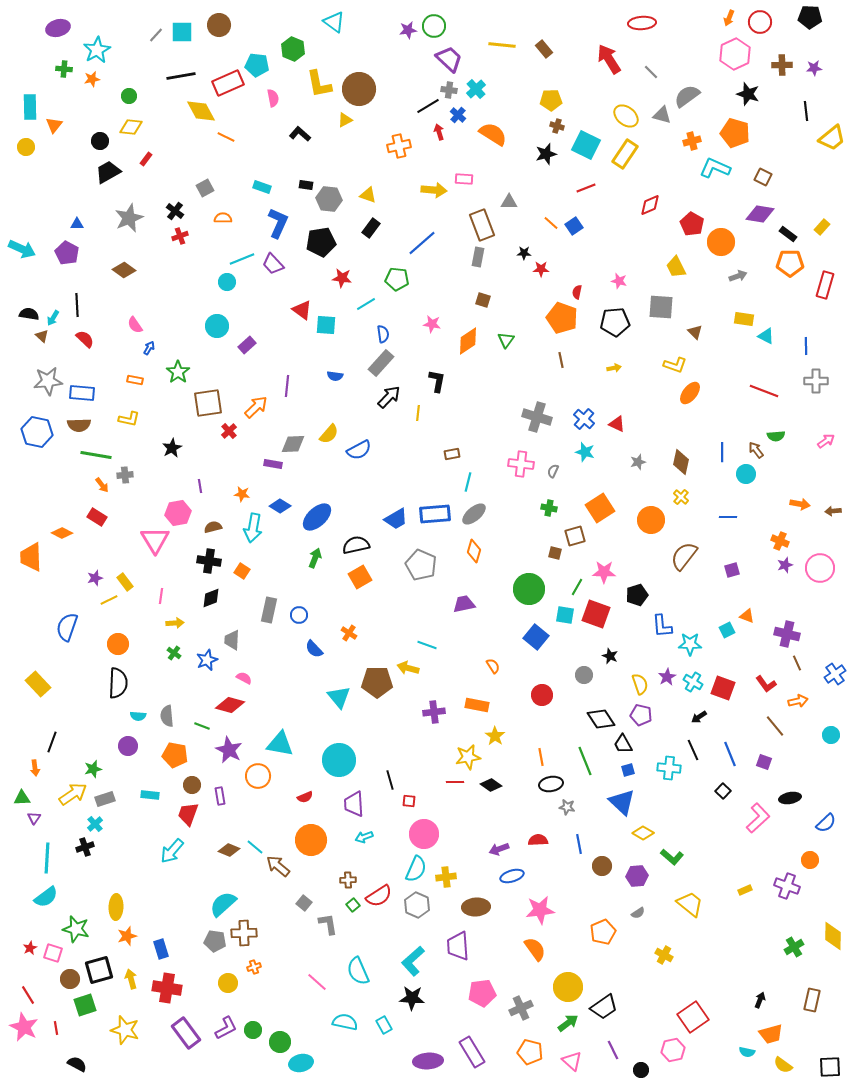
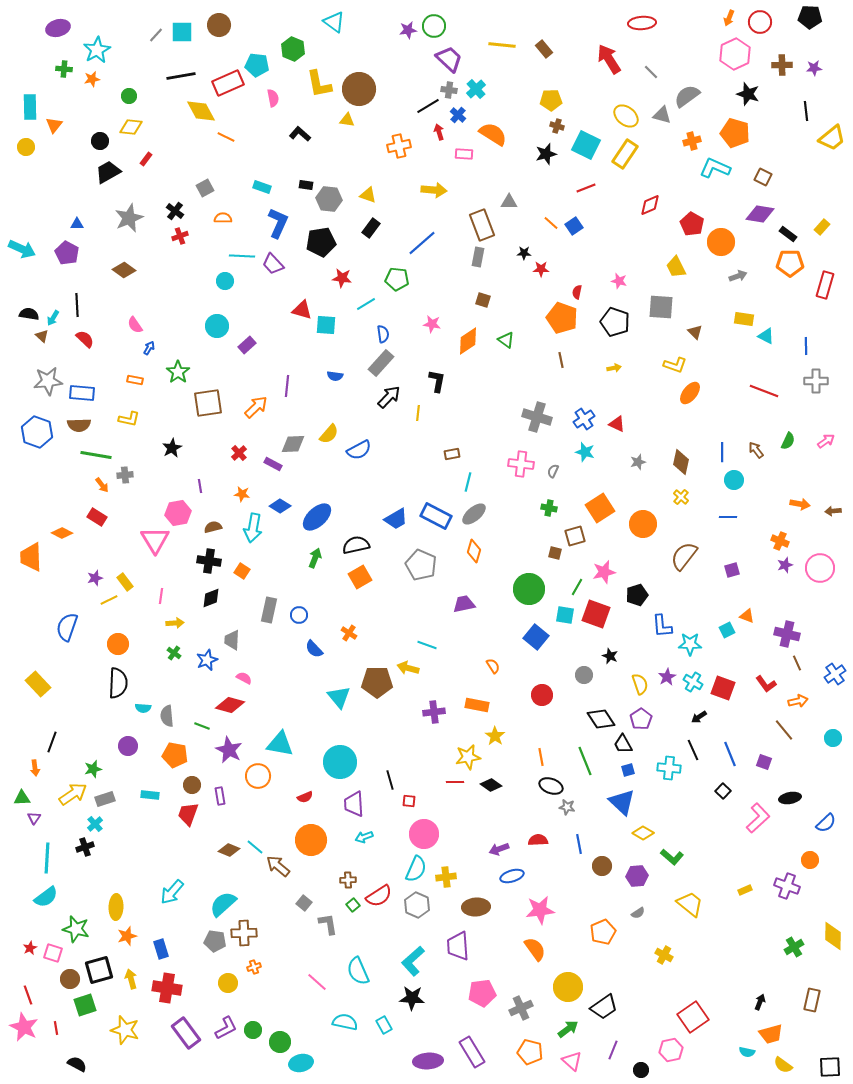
yellow triangle at (345, 120): moved 2 px right; rotated 35 degrees clockwise
pink rectangle at (464, 179): moved 25 px up
cyan line at (242, 259): moved 3 px up; rotated 25 degrees clockwise
cyan circle at (227, 282): moved 2 px left, 1 px up
red triangle at (302, 310): rotated 20 degrees counterclockwise
black pentagon at (615, 322): rotated 24 degrees clockwise
green triangle at (506, 340): rotated 30 degrees counterclockwise
blue cross at (584, 419): rotated 15 degrees clockwise
red cross at (229, 431): moved 10 px right, 22 px down
blue hexagon at (37, 432): rotated 8 degrees clockwise
green semicircle at (776, 436): moved 12 px right, 5 px down; rotated 60 degrees counterclockwise
purple rectangle at (273, 464): rotated 18 degrees clockwise
cyan circle at (746, 474): moved 12 px left, 6 px down
blue rectangle at (435, 514): moved 1 px right, 2 px down; rotated 32 degrees clockwise
orange circle at (651, 520): moved 8 px left, 4 px down
pink star at (604, 572): rotated 15 degrees counterclockwise
purple pentagon at (641, 715): moved 4 px down; rotated 25 degrees clockwise
cyan semicircle at (138, 716): moved 5 px right, 8 px up
brown line at (775, 726): moved 9 px right, 4 px down
cyan circle at (831, 735): moved 2 px right, 3 px down
cyan circle at (339, 760): moved 1 px right, 2 px down
black ellipse at (551, 784): moved 2 px down; rotated 30 degrees clockwise
cyan arrow at (172, 851): moved 41 px down
red line at (28, 995): rotated 12 degrees clockwise
black arrow at (760, 1000): moved 2 px down
green arrow at (568, 1023): moved 6 px down
purple line at (613, 1050): rotated 48 degrees clockwise
pink hexagon at (673, 1050): moved 2 px left
